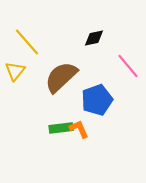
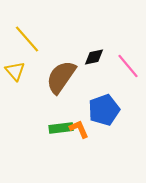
black diamond: moved 19 px down
yellow line: moved 3 px up
yellow triangle: rotated 20 degrees counterclockwise
brown semicircle: rotated 12 degrees counterclockwise
blue pentagon: moved 7 px right, 10 px down
